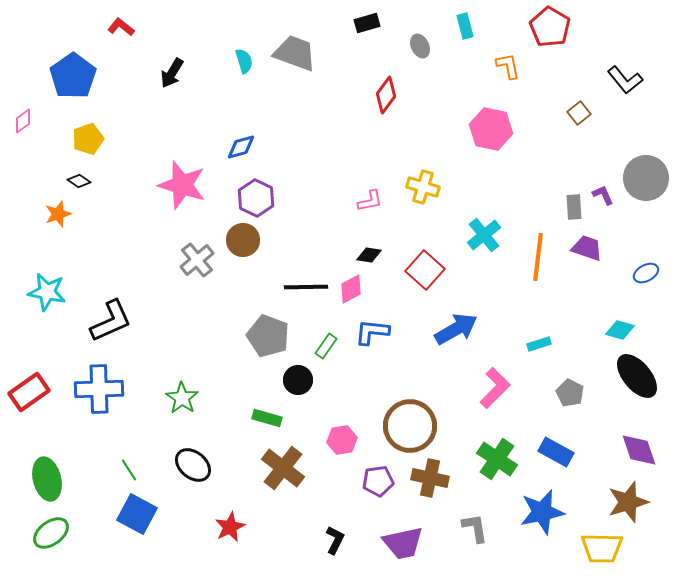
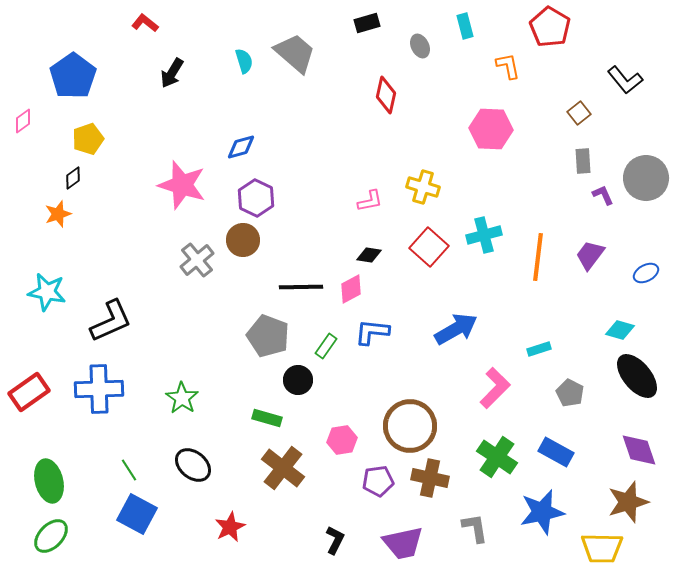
red L-shape at (121, 27): moved 24 px right, 4 px up
gray trapezoid at (295, 53): rotated 21 degrees clockwise
red diamond at (386, 95): rotated 24 degrees counterclockwise
pink hexagon at (491, 129): rotated 9 degrees counterclockwise
black diamond at (79, 181): moved 6 px left, 3 px up; rotated 70 degrees counterclockwise
gray rectangle at (574, 207): moved 9 px right, 46 px up
cyan cross at (484, 235): rotated 24 degrees clockwise
purple trapezoid at (587, 248): moved 3 px right, 7 px down; rotated 72 degrees counterclockwise
red square at (425, 270): moved 4 px right, 23 px up
black line at (306, 287): moved 5 px left
cyan rectangle at (539, 344): moved 5 px down
green cross at (497, 459): moved 2 px up
green ellipse at (47, 479): moved 2 px right, 2 px down
green ellipse at (51, 533): moved 3 px down; rotated 9 degrees counterclockwise
